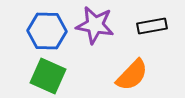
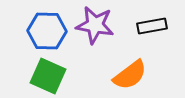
orange semicircle: moved 2 px left; rotated 9 degrees clockwise
